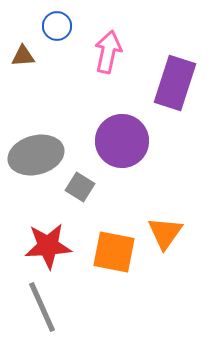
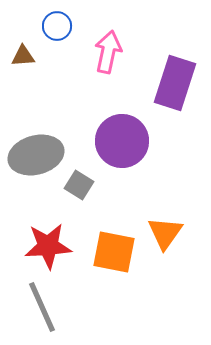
gray square: moved 1 px left, 2 px up
